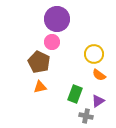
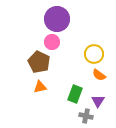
purple triangle: rotated 24 degrees counterclockwise
